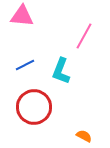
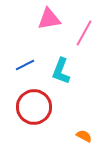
pink triangle: moved 27 px right, 3 px down; rotated 15 degrees counterclockwise
pink line: moved 3 px up
